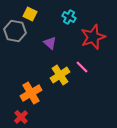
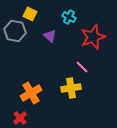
purple triangle: moved 7 px up
yellow cross: moved 11 px right, 13 px down; rotated 24 degrees clockwise
red cross: moved 1 px left, 1 px down
